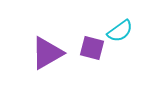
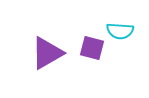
cyan semicircle: rotated 40 degrees clockwise
